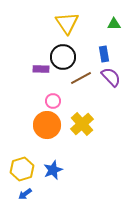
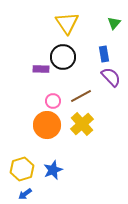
green triangle: moved 1 px up; rotated 48 degrees counterclockwise
brown line: moved 18 px down
